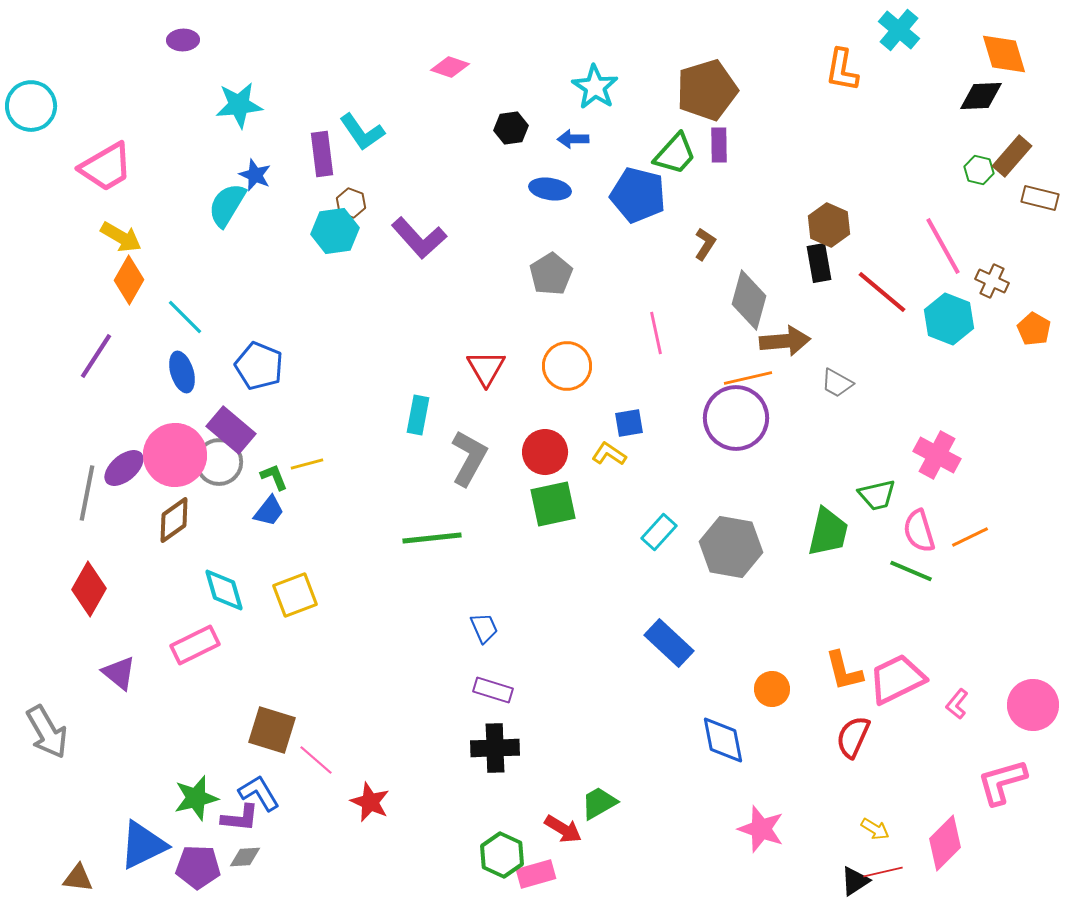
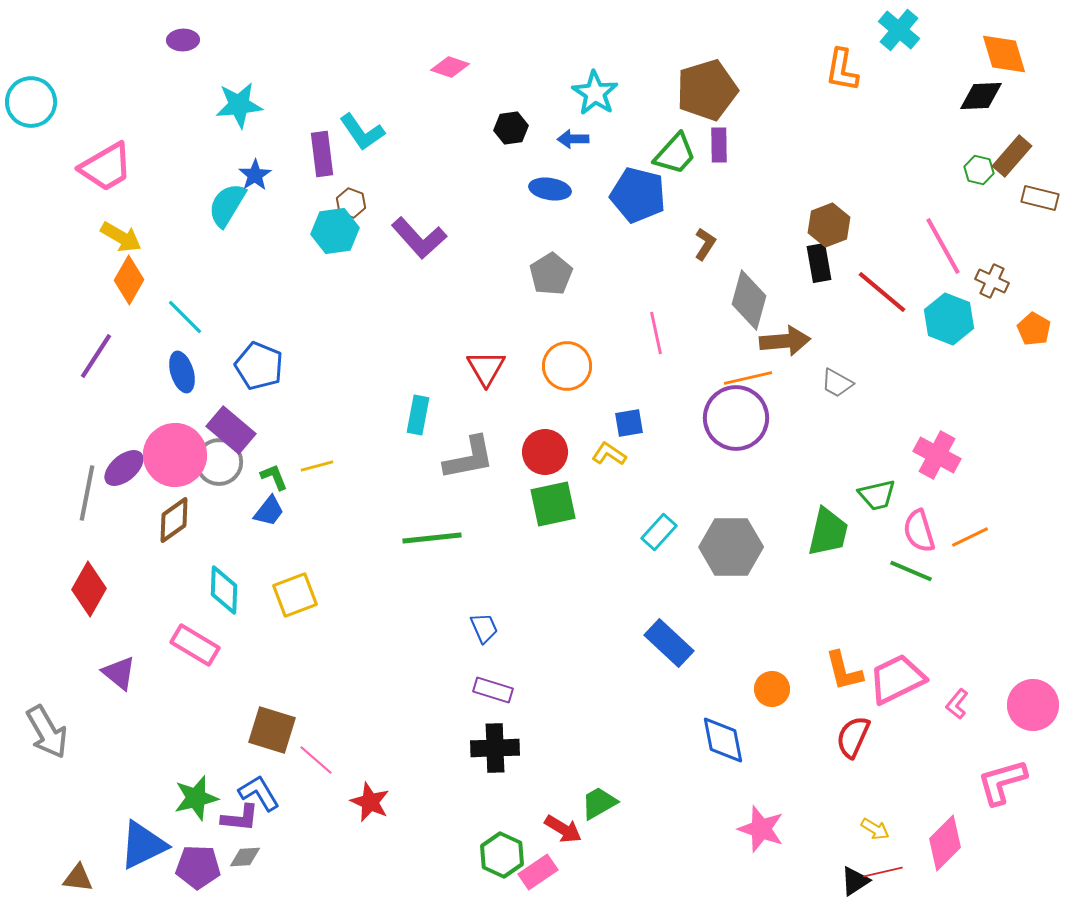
cyan star at (595, 87): moved 6 px down
cyan circle at (31, 106): moved 4 px up
blue star at (255, 175): rotated 16 degrees clockwise
brown hexagon at (829, 225): rotated 15 degrees clockwise
gray L-shape at (469, 458): rotated 50 degrees clockwise
yellow line at (307, 464): moved 10 px right, 2 px down
gray hexagon at (731, 547): rotated 10 degrees counterclockwise
cyan diamond at (224, 590): rotated 18 degrees clockwise
pink rectangle at (195, 645): rotated 57 degrees clockwise
pink rectangle at (536, 874): moved 2 px right, 2 px up; rotated 18 degrees counterclockwise
